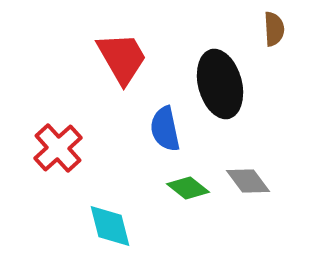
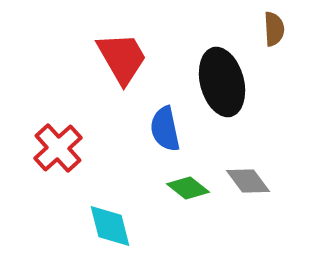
black ellipse: moved 2 px right, 2 px up
